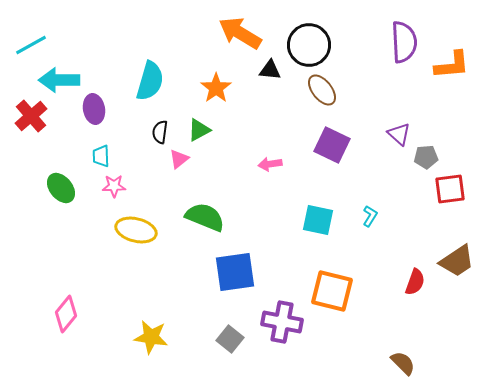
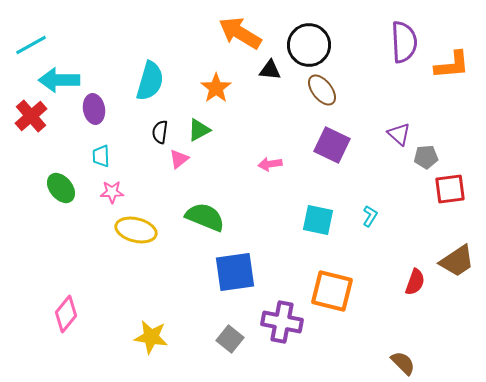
pink star: moved 2 px left, 6 px down
